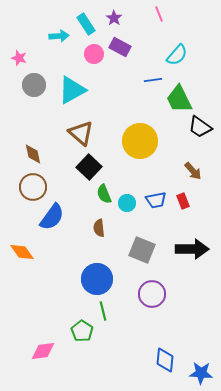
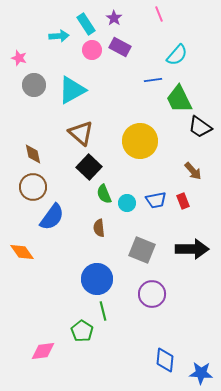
pink circle: moved 2 px left, 4 px up
